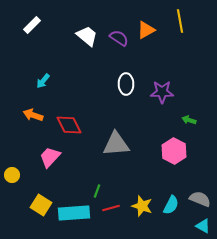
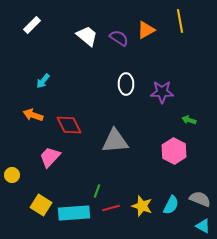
gray triangle: moved 1 px left, 3 px up
